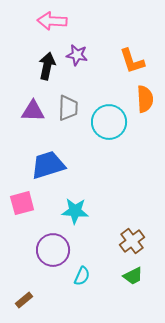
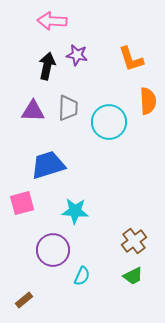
orange L-shape: moved 1 px left, 2 px up
orange semicircle: moved 3 px right, 2 px down
brown cross: moved 2 px right
